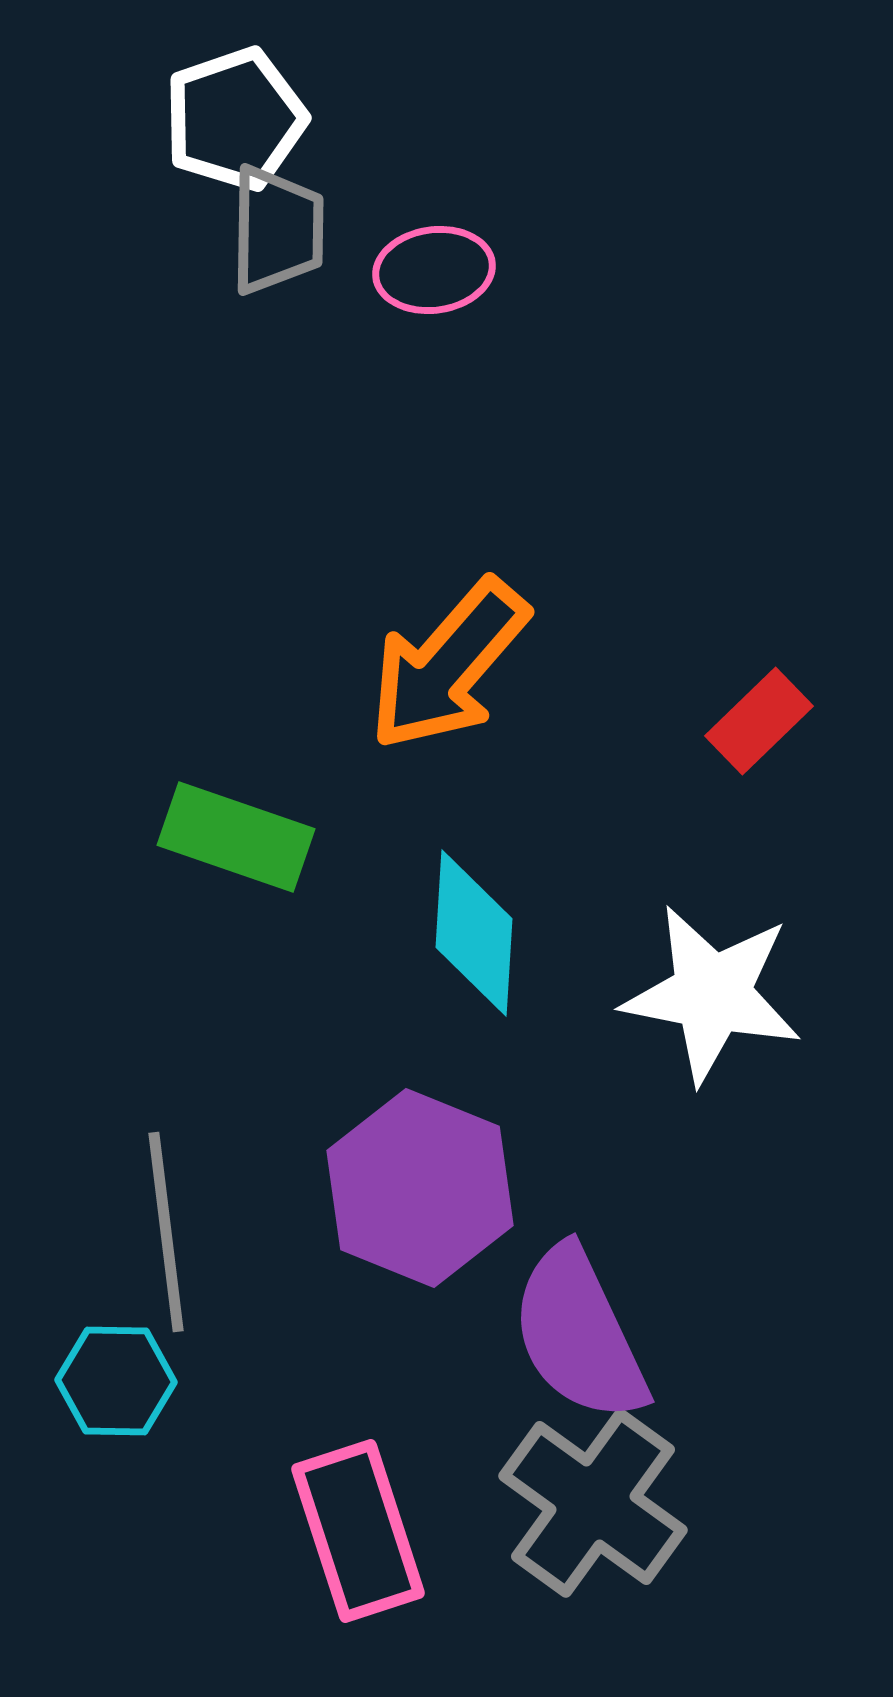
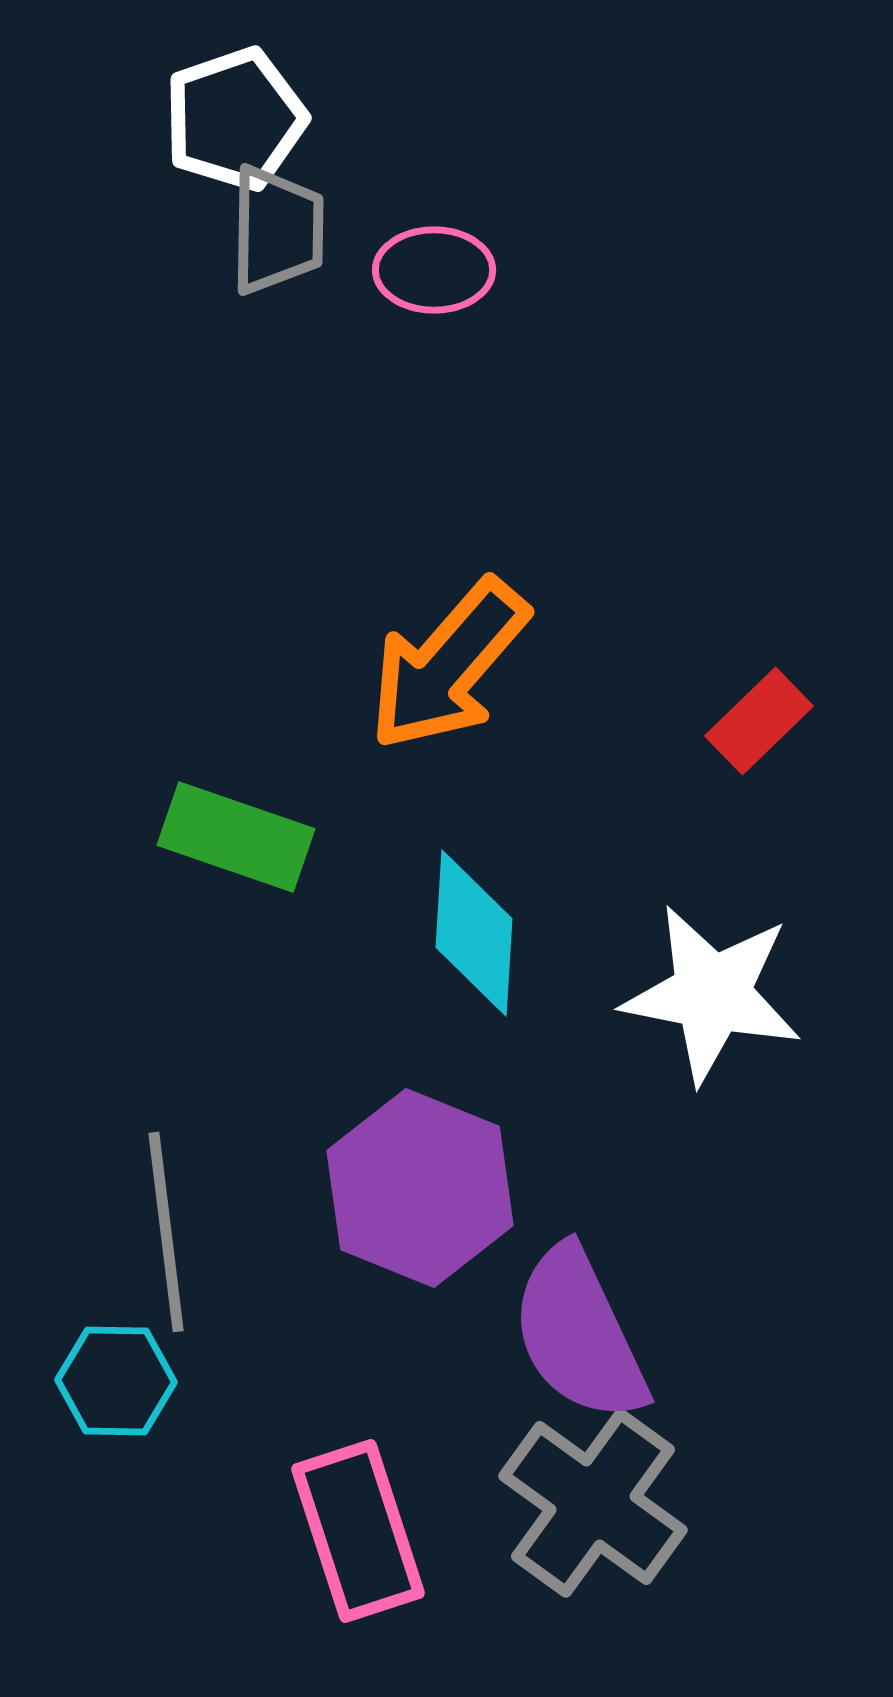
pink ellipse: rotated 8 degrees clockwise
